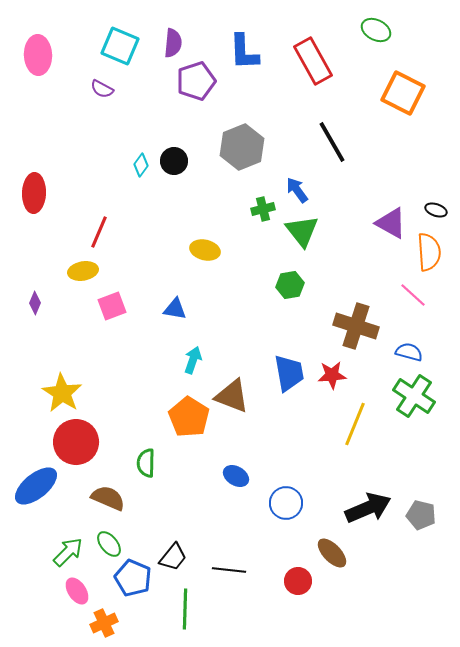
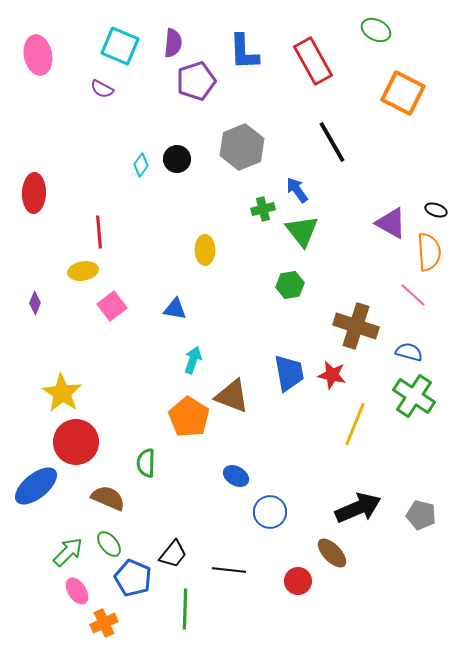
pink ellipse at (38, 55): rotated 9 degrees counterclockwise
black circle at (174, 161): moved 3 px right, 2 px up
red line at (99, 232): rotated 28 degrees counterclockwise
yellow ellipse at (205, 250): rotated 76 degrees clockwise
pink square at (112, 306): rotated 16 degrees counterclockwise
red star at (332, 375): rotated 16 degrees clockwise
blue circle at (286, 503): moved 16 px left, 9 px down
black arrow at (368, 508): moved 10 px left
black trapezoid at (173, 557): moved 3 px up
